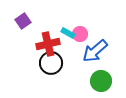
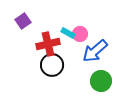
black circle: moved 1 px right, 2 px down
